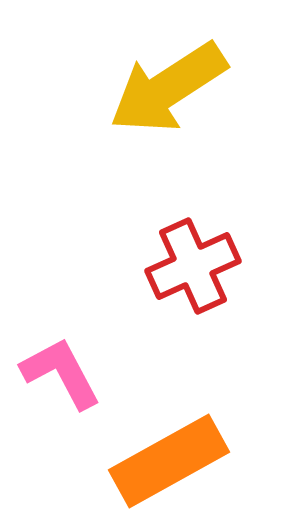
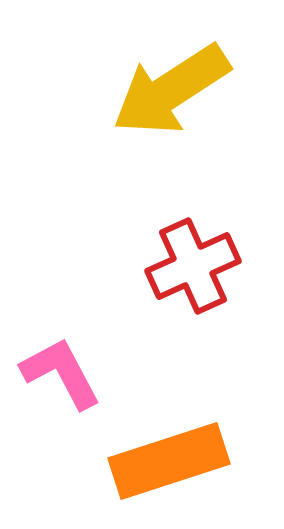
yellow arrow: moved 3 px right, 2 px down
orange rectangle: rotated 11 degrees clockwise
